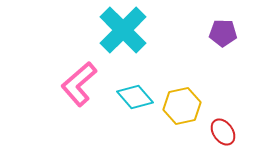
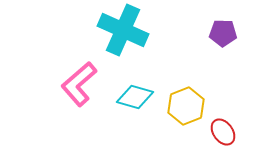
cyan cross: rotated 21 degrees counterclockwise
cyan diamond: rotated 33 degrees counterclockwise
yellow hexagon: moved 4 px right; rotated 9 degrees counterclockwise
